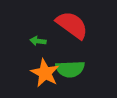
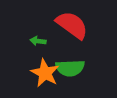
green semicircle: moved 1 px up
